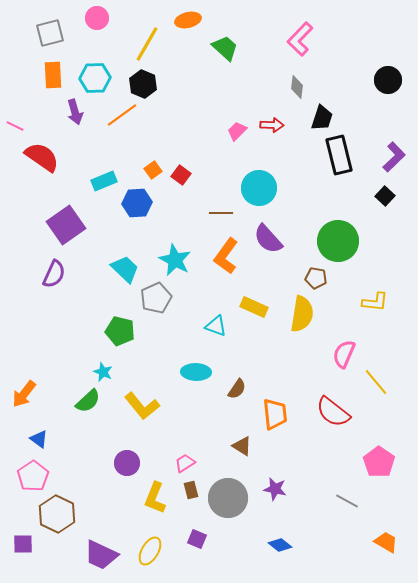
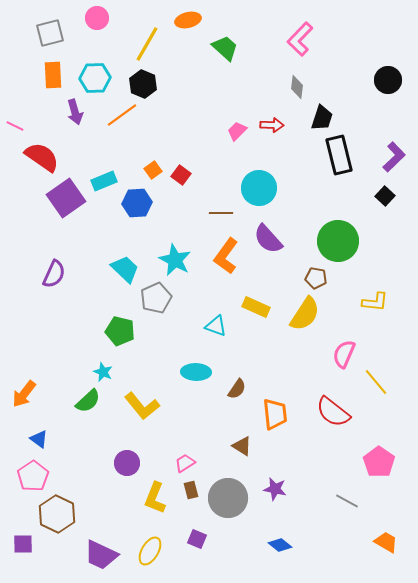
purple square at (66, 225): moved 27 px up
yellow rectangle at (254, 307): moved 2 px right
yellow semicircle at (302, 314): moved 3 px right; rotated 24 degrees clockwise
